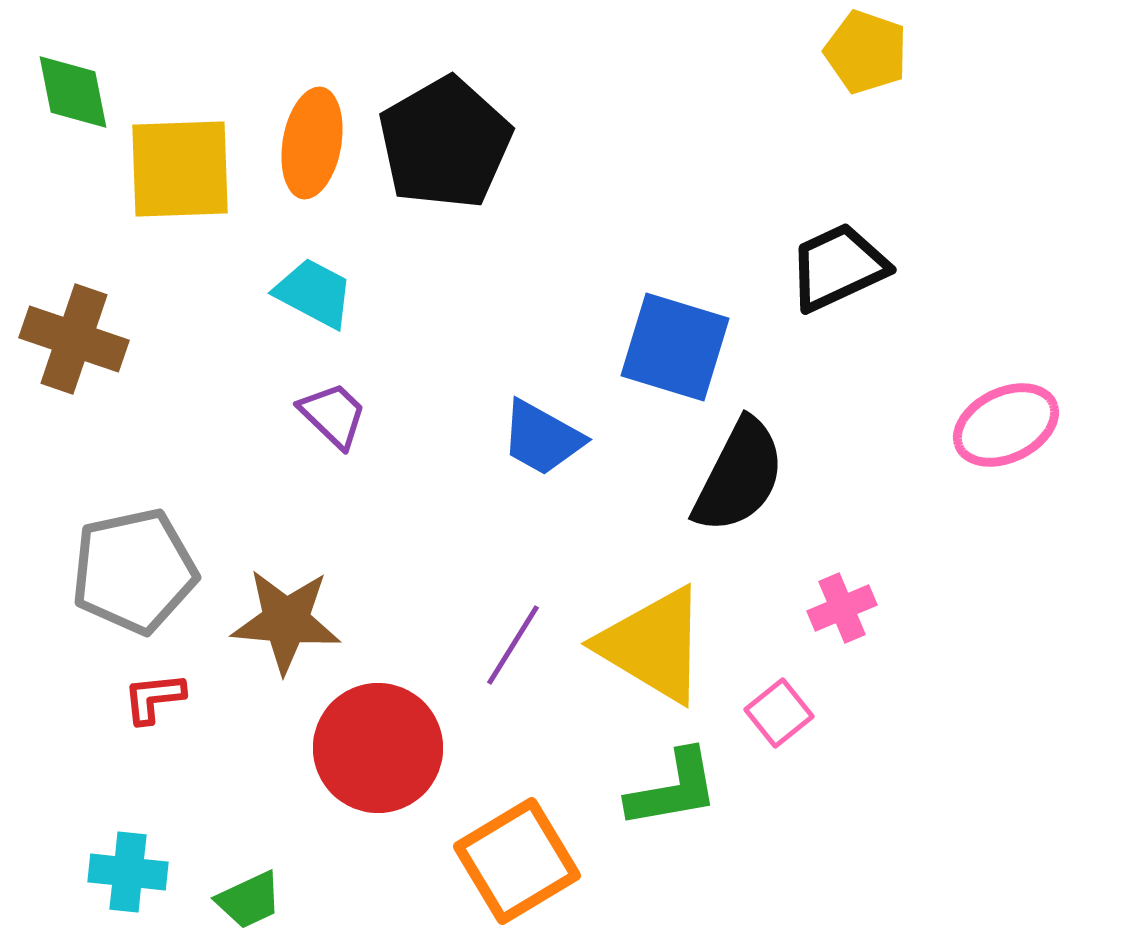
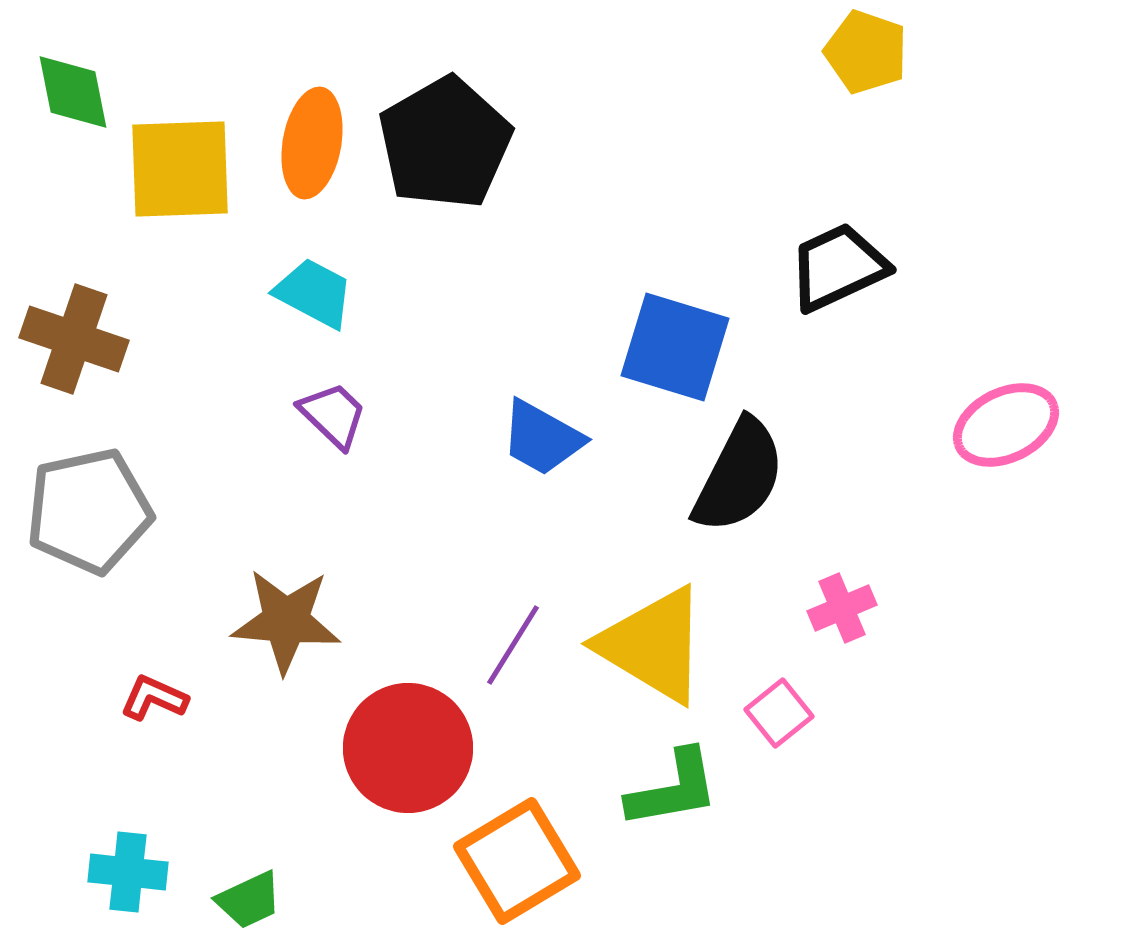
gray pentagon: moved 45 px left, 60 px up
red L-shape: rotated 30 degrees clockwise
red circle: moved 30 px right
